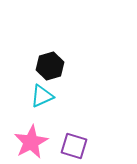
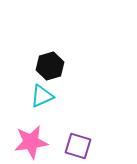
pink star: rotated 20 degrees clockwise
purple square: moved 4 px right
